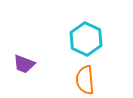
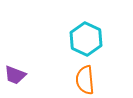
purple trapezoid: moved 9 px left, 11 px down
